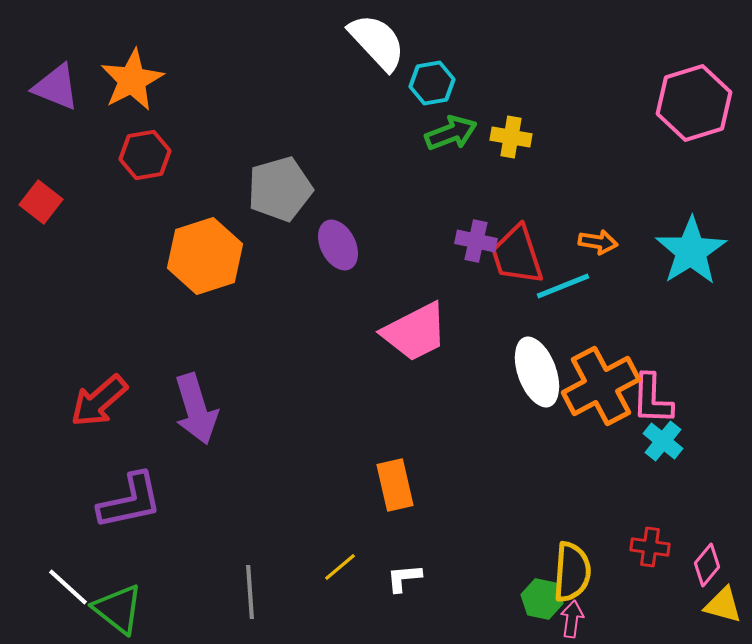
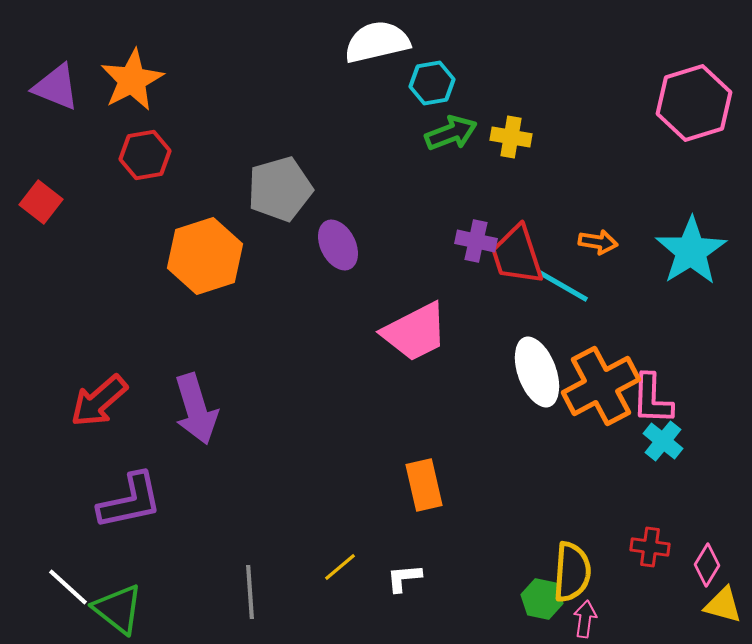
white semicircle: rotated 60 degrees counterclockwise
cyan line: rotated 52 degrees clockwise
orange rectangle: moved 29 px right
pink diamond: rotated 9 degrees counterclockwise
pink arrow: moved 13 px right
